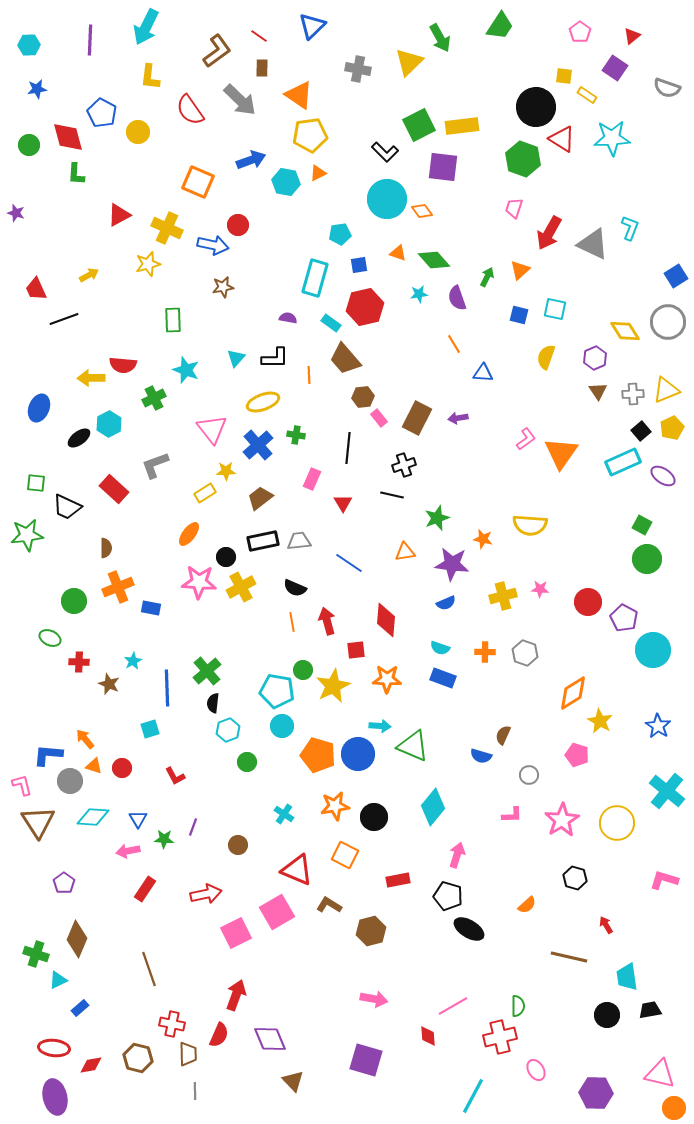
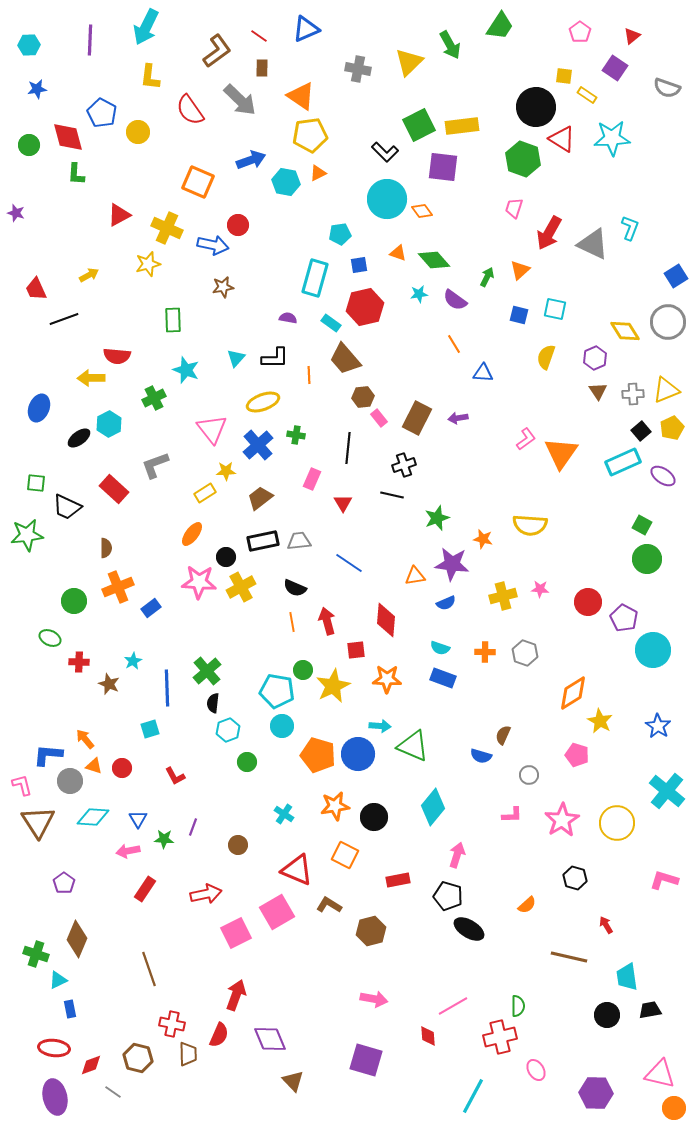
blue triangle at (312, 26): moved 6 px left, 3 px down; rotated 20 degrees clockwise
green arrow at (440, 38): moved 10 px right, 7 px down
orange triangle at (299, 95): moved 2 px right, 1 px down
purple semicircle at (457, 298): moved 2 px left, 2 px down; rotated 35 degrees counterclockwise
red semicircle at (123, 365): moved 6 px left, 9 px up
orange ellipse at (189, 534): moved 3 px right
orange triangle at (405, 552): moved 10 px right, 24 px down
blue rectangle at (151, 608): rotated 48 degrees counterclockwise
blue rectangle at (80, 1008): moved 10 px left, 1 px down; rotated 60 degrees counterclockwise
red diamond at (91, 1065): rotated 10 degrees counterclockwise
gray line at (195, 1091): moved 82 px left, 1 px down; rotated 54 degrees counterclockwise
